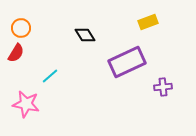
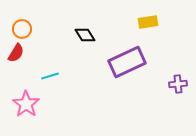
yellow rectangle: rotated 12 degrees clockwise
orange circle: moved 1 px right, 1 px down
cyan line: rotated 24 degrees clockwise
purple cross: moved 15 px right, 3 px up
pink star: rotated 24 degrees clockwise
